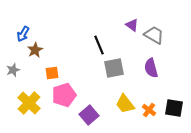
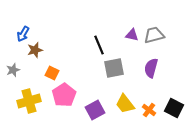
purple triangle: moved 10 px down; rotated 24 degrees counterclockwise
gray trapezoid: rotated 45 degrees counterclockwise
brown star: rotated 14 degrees clockwise
purple semicircle: rotated 30 degrees clockwise
orange square: rotated 32 degrees clockwise
pink pentagon: rotated 15 degrees counterclockwise
yellow cross: moved 2 px up; rotated 30 degrees clockwise
black square: rotated 18 degrees clockwise
purple square: moved 6 px right, 5 px up; rotated 12 degrees clockwise
